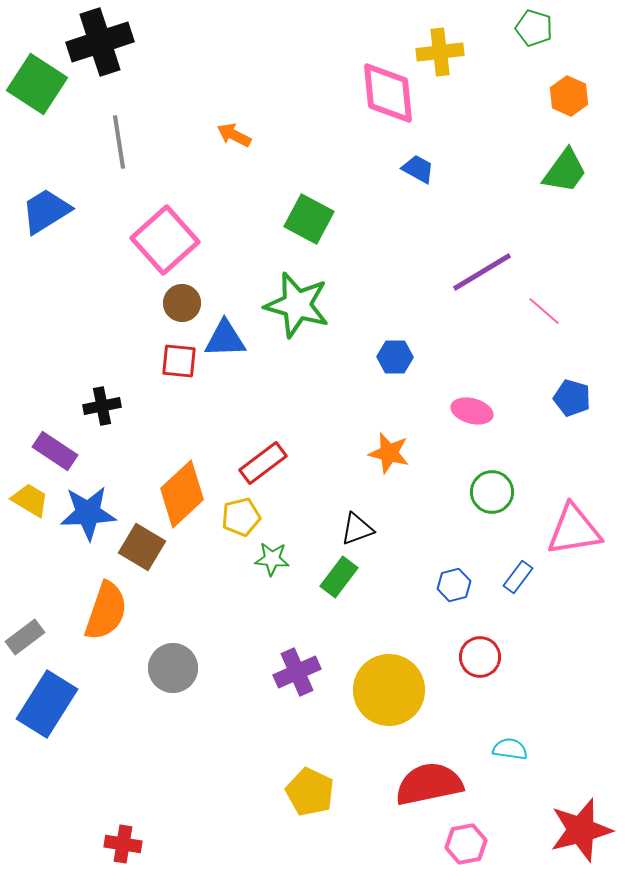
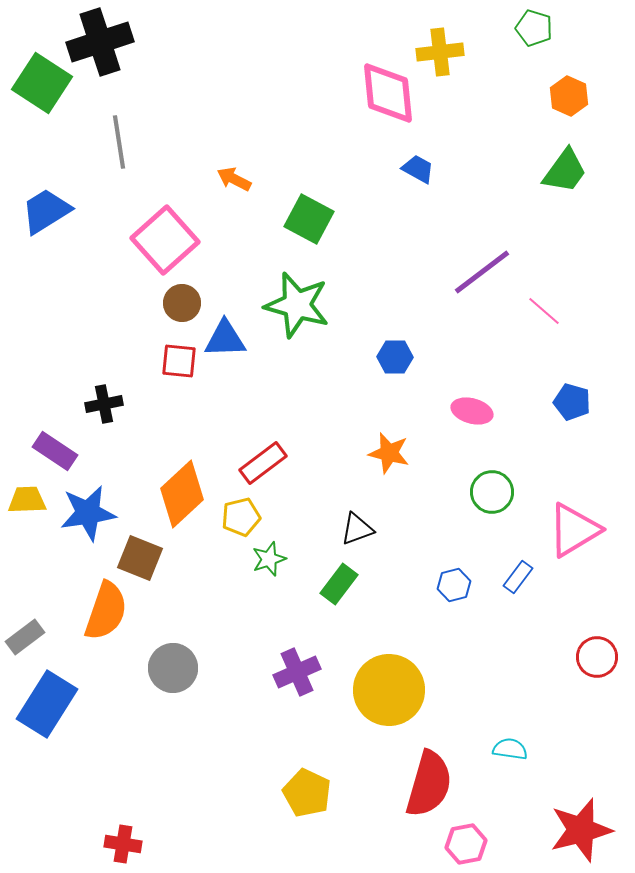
green square at (37, 84): moved 5 px right, 1 px up
orange arrow at (234, 135): moved 44 px down
purple line at (482, 272): rotated 6 degrees counterclockwise
blue pentagon at (572, 398): moved 4 px down
black cross at (102, 406): moved 2 px right, 2 px up
yellow trapezoid at (30, 500): moved 3 px left; rotated 33 degrees counterclockwise
blue star at (88, 513): rotated 6 degrees counterclockwise
pink triangle at (574, 530): rotated 22 degrees counterclockwise
brown square at (142, 547): moved 2 px left, 11 px down; rotated 9 degrees counterclockwise
green star at (272, 559): moved 3 px left; rotated 24 degrees counterclockwise
green rectangle at (339, 577): moved 7 px down
red circle at (480, 657): moved 117 px right
red semicircle at (429, 784): rotated 118 degrees clockwise
yellow pentagon at (310, 792): moved 3 px left, 1 px down
